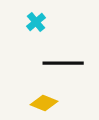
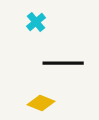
yellow diamond: moved 3 px left
